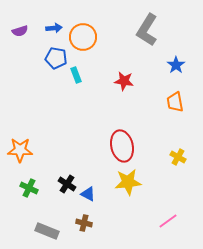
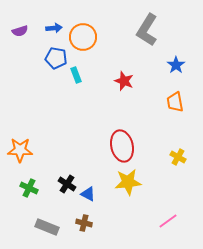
red star: rotated 12 degrees clockwise
gray rectangle: moved 4 px up
